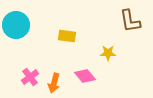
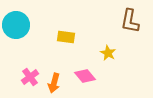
brown L-shape: rotated 20 degrees clockwise
yellow rectangle: moved 1 px left, 1 px down
yellow star: rotated 28 degrees clockwise
